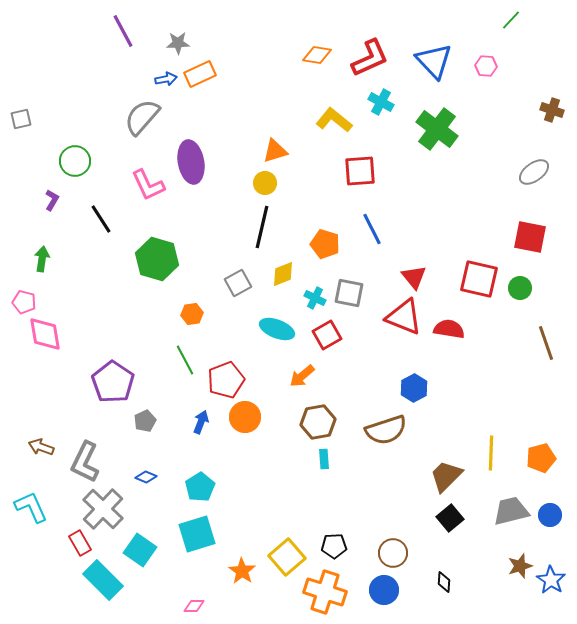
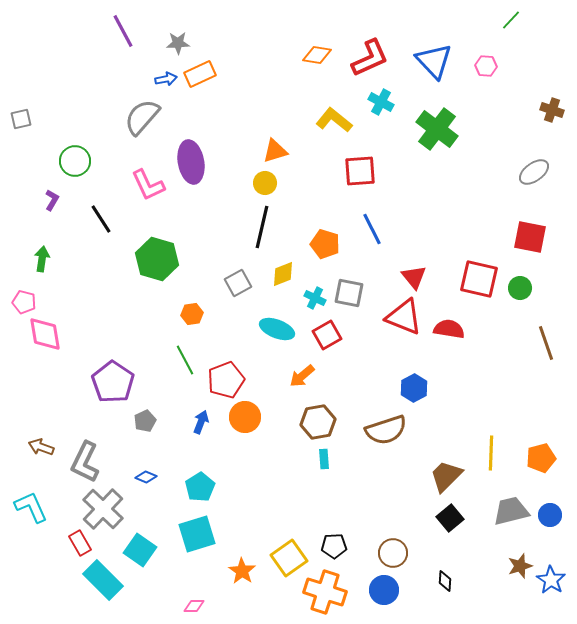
yellow square at (287, 557): moved 2 px right, 1 px down; rotated 6 degrees clockwise
black diamond at (444, 582): moved 1 px right, 1 px up
